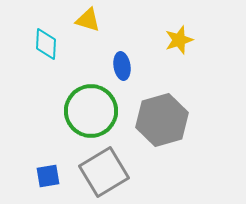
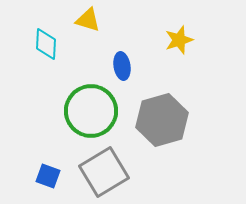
blue square: rotated 30 degrees clockwise
